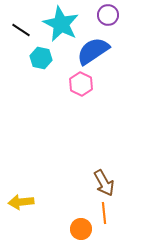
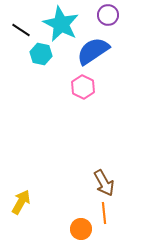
cyan hexagon: moved 4 px up
pink hexagon: moved 2 px right, 3 px down
yellow arrow: rotated 125 degrees clockwise
